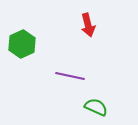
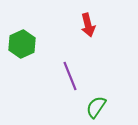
purple line: rotated 56 degrees clockwise
green semicircle: rotated 80 degrees counterclockwise
